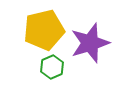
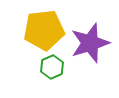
yellow pentagon: rotated 6 degrees clockwise
